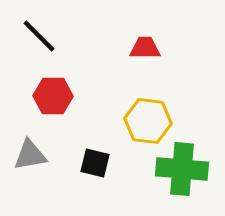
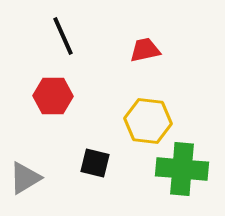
black line: moved 24 px right; rotated 21 degrees clockwise
red trapezoid: moved 2 px down; rotated 12 degrees counterclockwise
gray triangle: moved 5 px left, 23 px down; rotated 21 degrees counterclockwise
